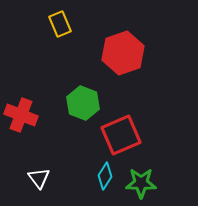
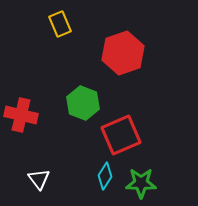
red cross: rotated 8 degrees counterclockwise
white triangle: moved 1 px down
